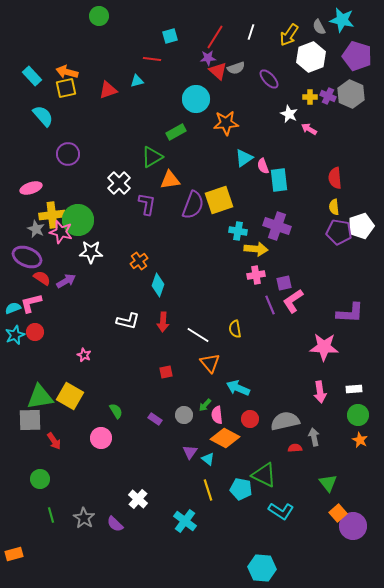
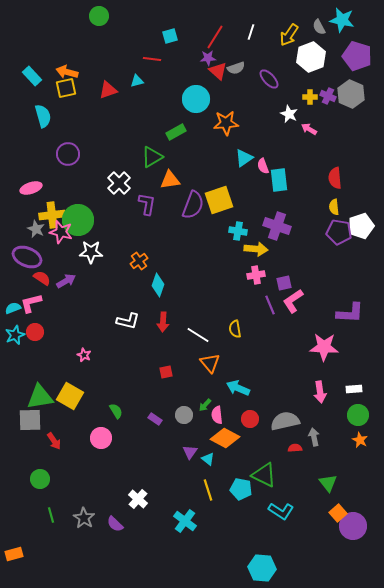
cyan semicircle at (43, 116): rotated 25 degrees clockwise
